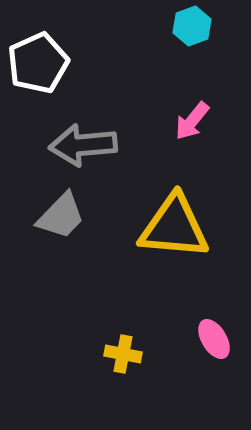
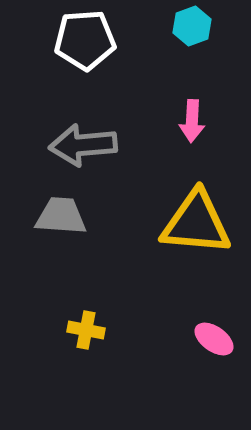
white pentagon: moved 47 px right, 23 px up; rotated 20 degrees clockwise
pink arrow: rotated 36 degrees counterclockwise
gray trapezoid: rotated 130 degrees counterclockwise
yellow triangle: moved 22 px right, 4 px up
pink ellipse: rotated 24 degrees counterclockwise
yellow cross: moved 37 px left, 24 px up
